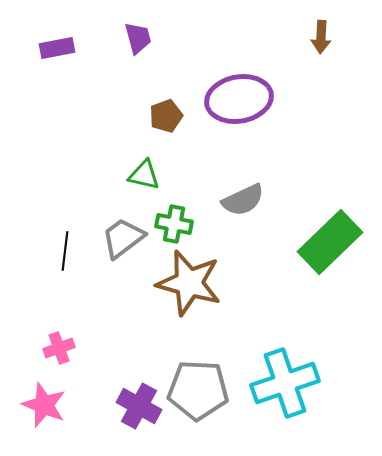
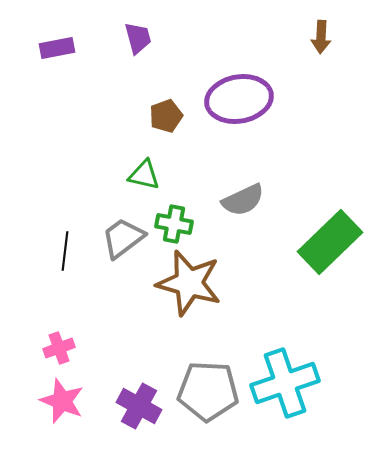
gray pentagon: moved 10 px right, 1 px down
pink star: moved 18 px right, 4 px up
